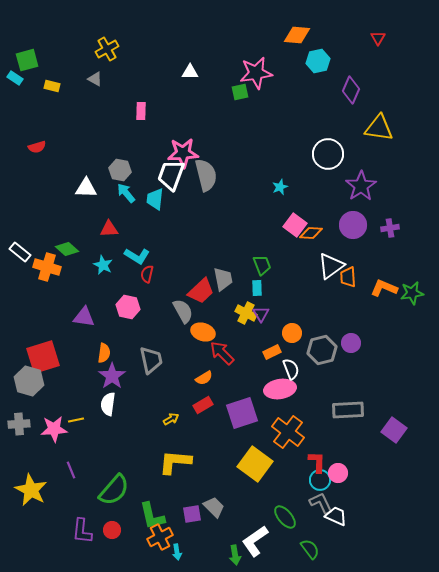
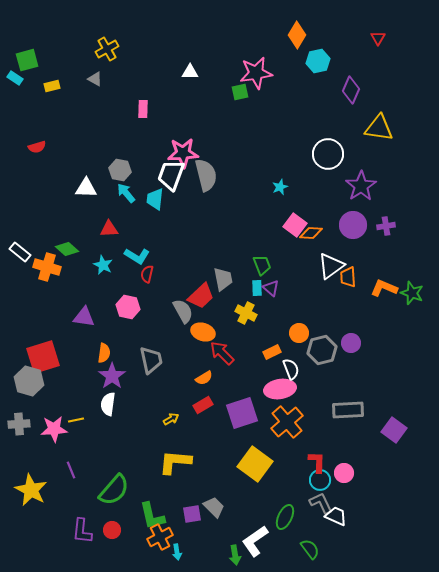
orange diamond at (297, 35): rotated 64 degrees counterclockwise
yellow rectangle at (52, 86): rotated 28 degrees counterclockwise
pink rectangle at (141, 111): moved 2 px right, 2 px up
purple cross at (390, 228): moved 4 px left, 2 px up
red trapezoid at (201, 291): moved 5 px down
green star at (412, 293): rotated 30 degrees clockwise
purple triangle at (261, 314): moved 10 px right, 26 px up; rotated 18 degrees counterclockwise
orange circle at (292, 333): moved 7 px right
orange cross at (288, 432): moved 1 px left, 10 px up; rotated 12 degrees clockwise
pink circle at (338, 473): moved 6 px right
green ellipse at (285, 517): rotated 65 degrees clockwise
